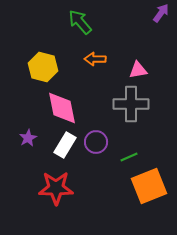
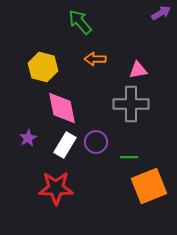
purple arrow: rotated 24 degrees clockwise
green line: rotated 24 degrees clockwise
